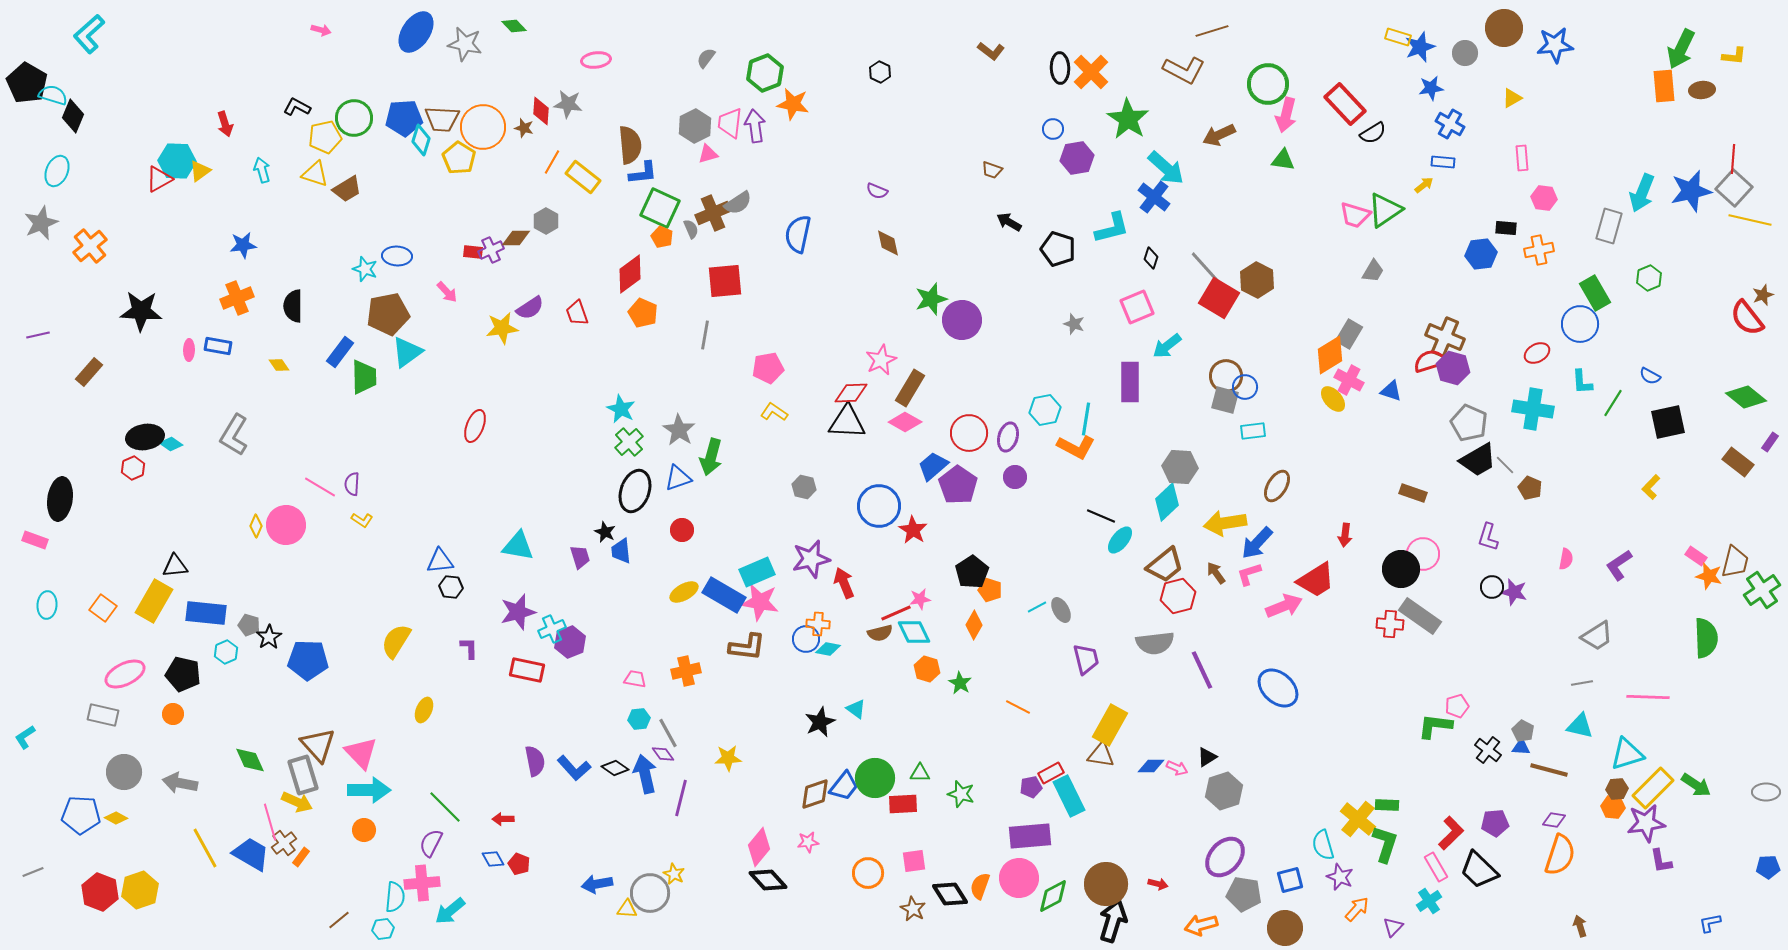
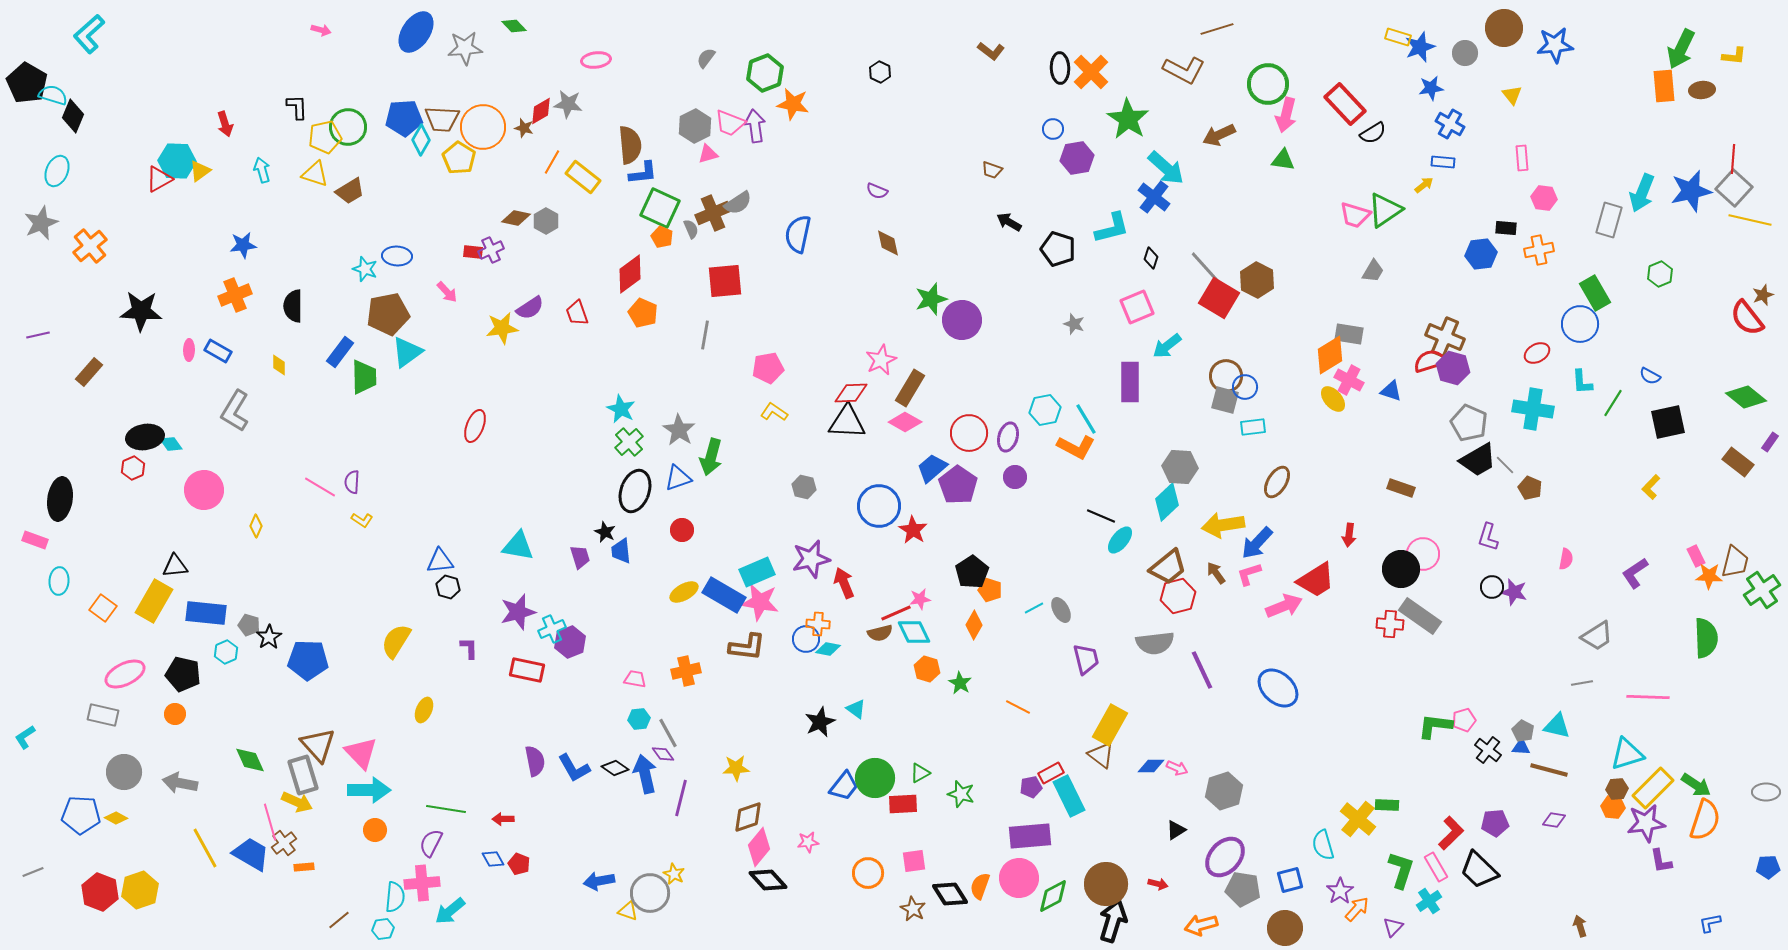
brown line at (1212, 31): moved 5 px right, 2 px up
gray star at (465, 44): moved 4 px down; rotated 16 degrees counterclockwise
yellow triangle at (1512, 98): moved 3 px up; rotated 40 degrees counterclockwise
black L-shape at (297, 107): rotated 60 degrees clockwise
red diamond at (541, 111): rotated 56 degrees clockwise
green circle at (354, 118): moved 6 px left, 9 px down
pink trapezoid at (730, 123): rotated 76 degrees counterclockwise
cyan diamond at (421, 140): rotated 12 degrees clockwise
brown trapezoid at (347, 189): moved 3 px right, 2 px down
gray rectangle at (1609, 226): moved 6 px up
brown diamond at (516, 238): moved 20 px up; rotated 12 degrees clockwise
green hexagon at (1649, 278): moved 11 px right, 4 px up
orange cross at (237, 298): moved 2 px left, 3 px up
gray rectangle at (1349, 334): rotated 68 degrees clockwise
blue rectangle at (218, 346): moved 5 px down; rotated 20 degrees clockwise
yellow diamond at (279, 365): rotated 35 degrees clockwise
cyan line at (1086, 419): rotated 40 degrees counterclockwise
cyan rectangle at (1253, 431): moved 4 px up
gray L-shape at (234, 435): moved 1 px right, 24 px up
cyan diamond at (171, 444): rotated 20 degrees clockwise
blue trapezoid at (933, 466): moved 1 px left, 2 px down
purple semicircle at (352, 484): moved 2 px up
brown ellipse at (1277, 486): moved 4 px up
brown rectangle at (1413, 493): moved 12 px left, 5 px up
yellow arrow at (1225, 523): moved 2 px left, 2 px down
pink circle at (286, 525): moved 82 px left, 35 px up
red arrow at (1345, 535): moved 4 px right
pink rectangle at (1696, 556): rotated 30 degrees clockwise
brown trapezoid at (1165, 565): moved 3 px right, 2 px down
purple L-shape at (1619, 565): moved 16 px right, 8 px down
orange star at (1709, 576): rotated 12 degrees counterclockwise
black hexagon at (451, 587): moved 3 px left; rotated 10 degrees clockwise
cyan ellipse at (47, 605): moved 12 px right, 24 px up
cyan line at (1037, 607): moved 3 px left, 1 px down
pink pentagon at (1457, 706): moved 7 px right, 14 px down
orange circle at (173, 714): moved 2 px right
cyan triangle at (1580, 726): moved 23 px left
brown triangle at (1101, 755): rotated 28 degrees clockwise
black triangle at (1207, 757): moved 31 px left, 73 px down
yellow star at (728, 758): moved 8 px right, 10 px down
blue L-shape at (574, 768): rotated 12 degrees clockwise
green triangle at (920, 773): rotated 30 degrees counterclockwise
brown diamond at (815, 794): moved 67 px left, 23 px down
green line at (445, 807): moved 1 px right, 2 px down; rotated 36 degrees counterclockwise
orange circle at (364, 830): moved 11 px right
green L-shape at (1385, 844): moved 16 px right, 26 px down
orange semicircle at (1560, 855): moved 145 px right, 35 px up
orange rectangle at (301, 857): moved 3 px right, 10 px down; rotated 48 degrees clockwise
purple star at (1340, 877): moved 14 px down; rotated 16 degrees clockwise
blue arrow at (597, 884): moved 2 px right, 3 px up
gray pentagon at (1244, 894): moved 1 px left, 5 px up
yellow triangle at (627, 909): moved 1 px right, 2 px down; rotated 15 degrees clockwise
